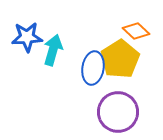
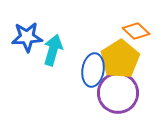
blue ellipse: moved 2 px down
purple circle: moved 19 px up
